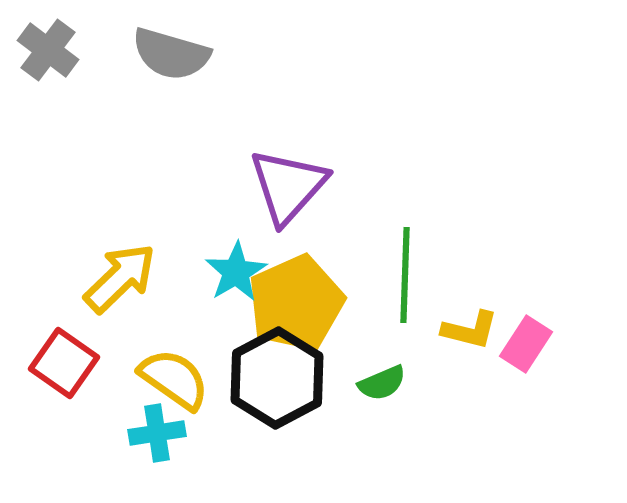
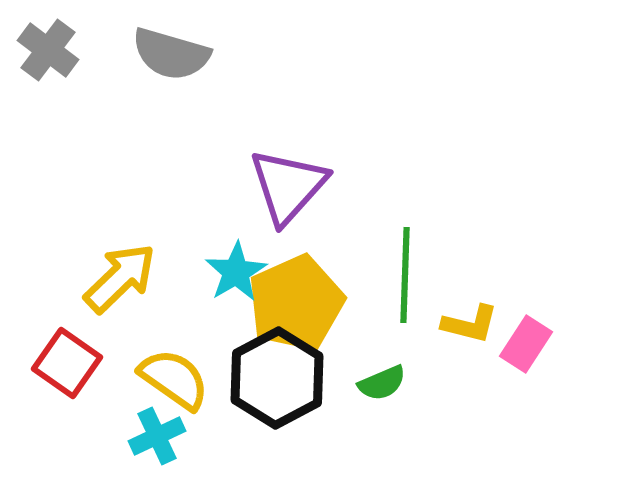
yellow L-shape: moved 6 px up
red square: moved 3 px right
cyan cross: moved 3 px down; rotated 16 degrees counterclockwise
